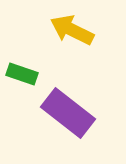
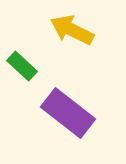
green rectangle: moved 8 px up; rotated 24 degrees clockwise
